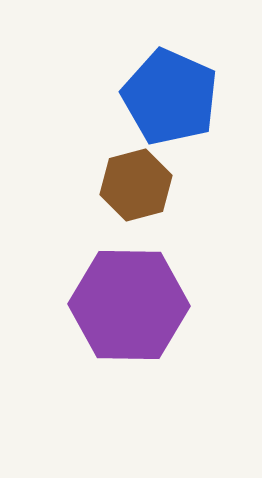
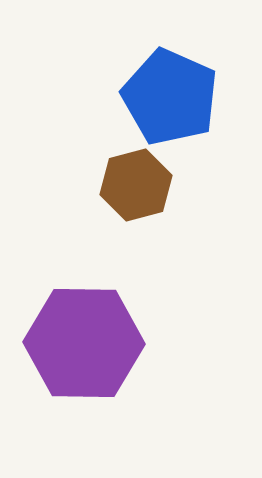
purple hexagon: moved 45 px left, 38 px down
